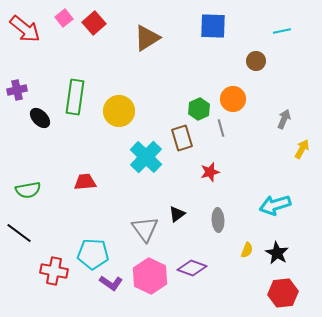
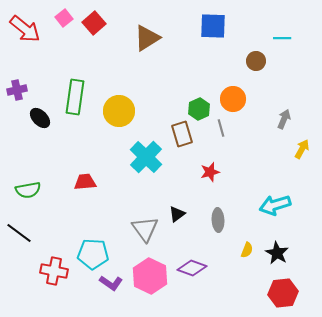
cyan line: moved 7 px down; rotated 12 degrees clockwise
brown rectangle: moved 4 px up
